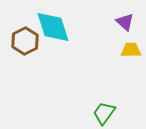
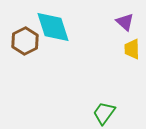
yellow trapezoid: moved 1 px right, 1 px up; rotated 90 degrees counterclockwise
